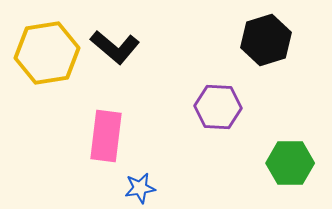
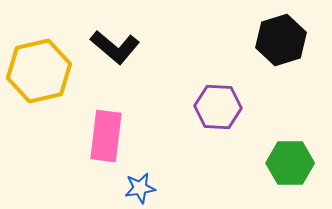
black hexagon: moved 15 px right
yellow hexagon: moved 8 px left, 18 px down; rotated 4 degrees counterclockwise
